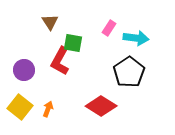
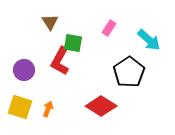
cyan arrow: moved 13 px right, 2 px down; rotated 35 degrees clockwise
yellow square: rotated 20 degrees counterclockwise
